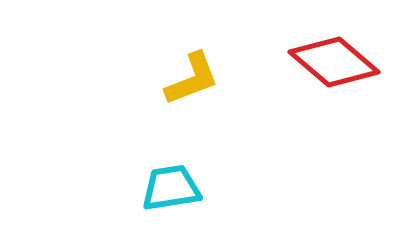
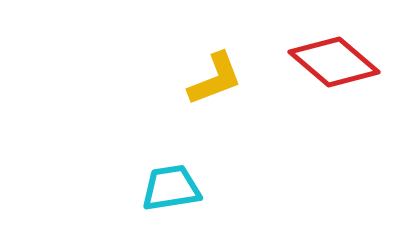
yellow L-shape: moved 23 px right
